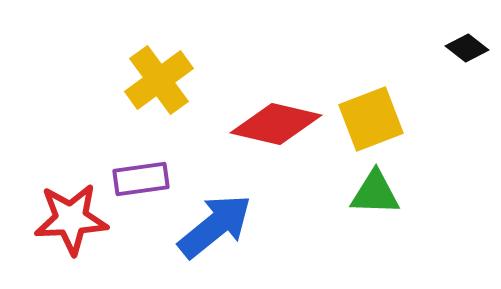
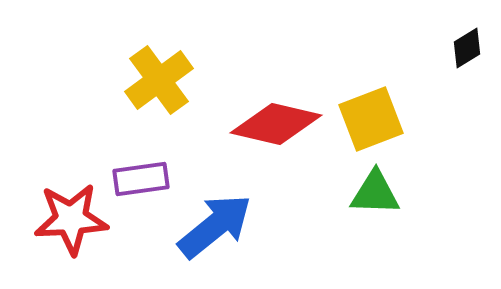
black diamond: rotated 69 degrees counterclockwise
